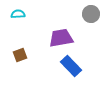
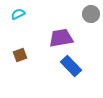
cyan semicircle: rotated 24 degrees counterclockwise
